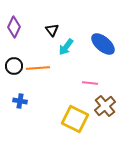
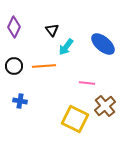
orange line: moved 6 px right, 2 px up
pink line: moved 3 px left
